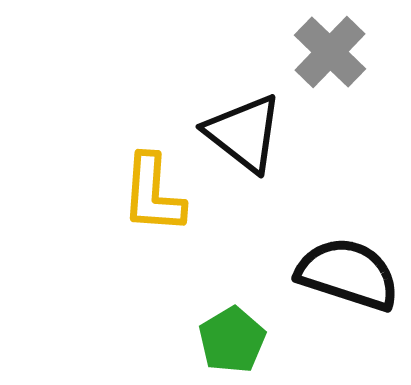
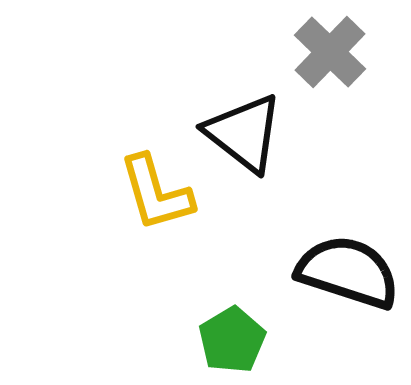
yellow L-shape: moved 3 px right, 1 px up; rotated 20 degrees counterclockwise
black semicircle: moved 2 px up
